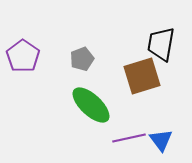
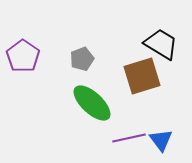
black trapezoid: rotated 111 degrees clockwise
green ellipse: moved 1 px right, 2 px up
